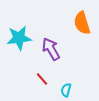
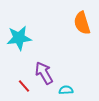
purple arrow: moved 7 px left, 24 px down
red line: moved 18 px left, 7 px down
cyan semicircle: rotated 72 degrees clockwise
